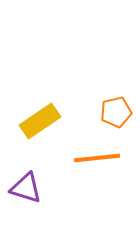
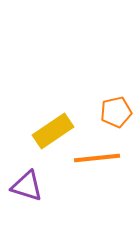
yellow rectangle: moved 13 px right, 10 px down
purple triangle: moved 1 px right, 2 px up
